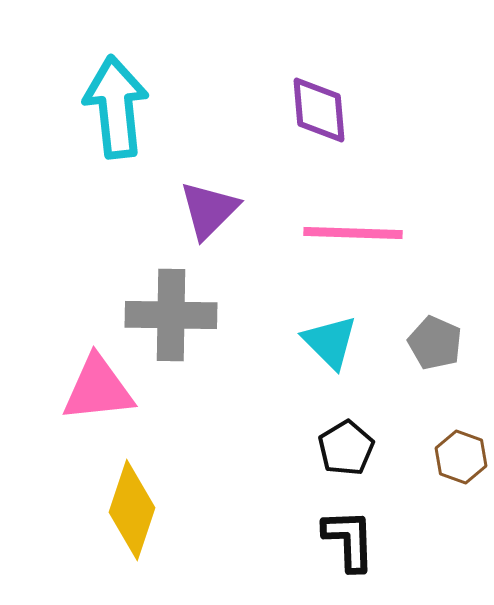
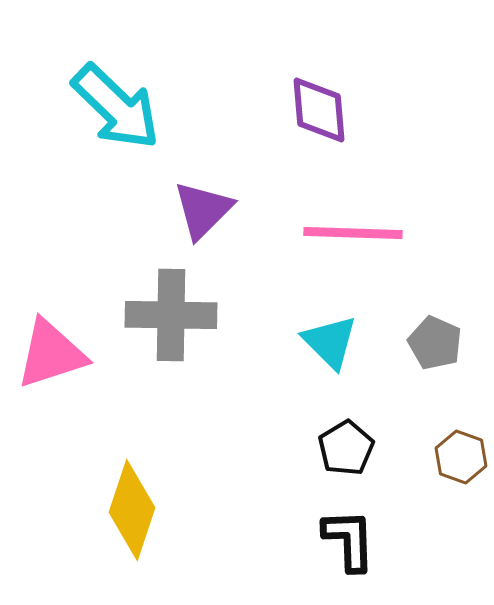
cyan arrow: rotated 140 degrees clockwise
purple triangle: moved 6 px left
pink triangle: moved 47 px left, 35 px up; rotated 12 degrees counterclockwise
